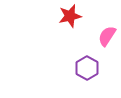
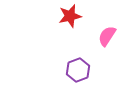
purple hexagon: moved 9 px left, 2 px down; rotated 10 degrees clockwise
